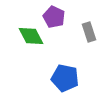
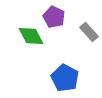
gray rectangle: rotated 24 degrees counterclockwise
blue pentagon: rotated 16 degrees clockwise
